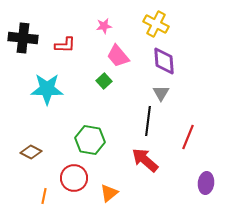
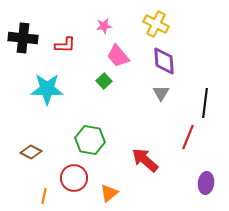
black line: moved 57 px right, 18 px up
